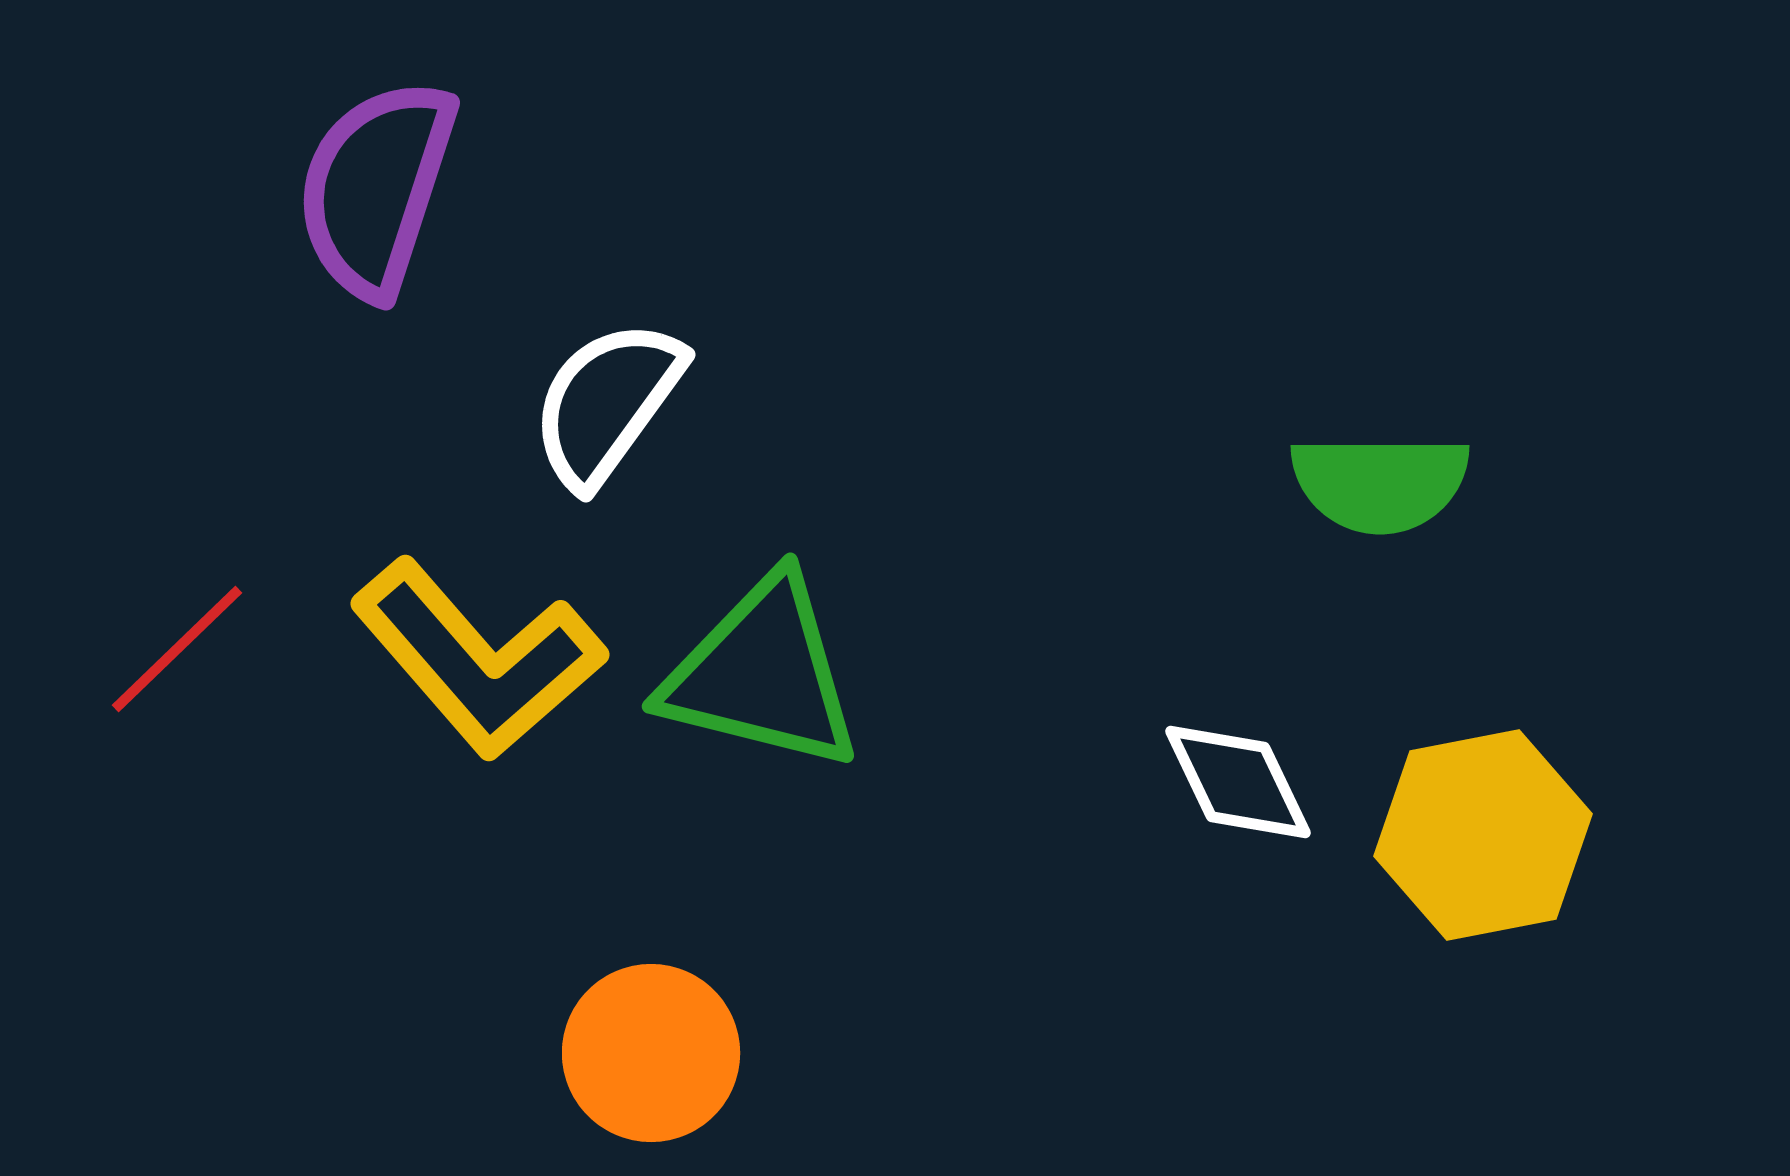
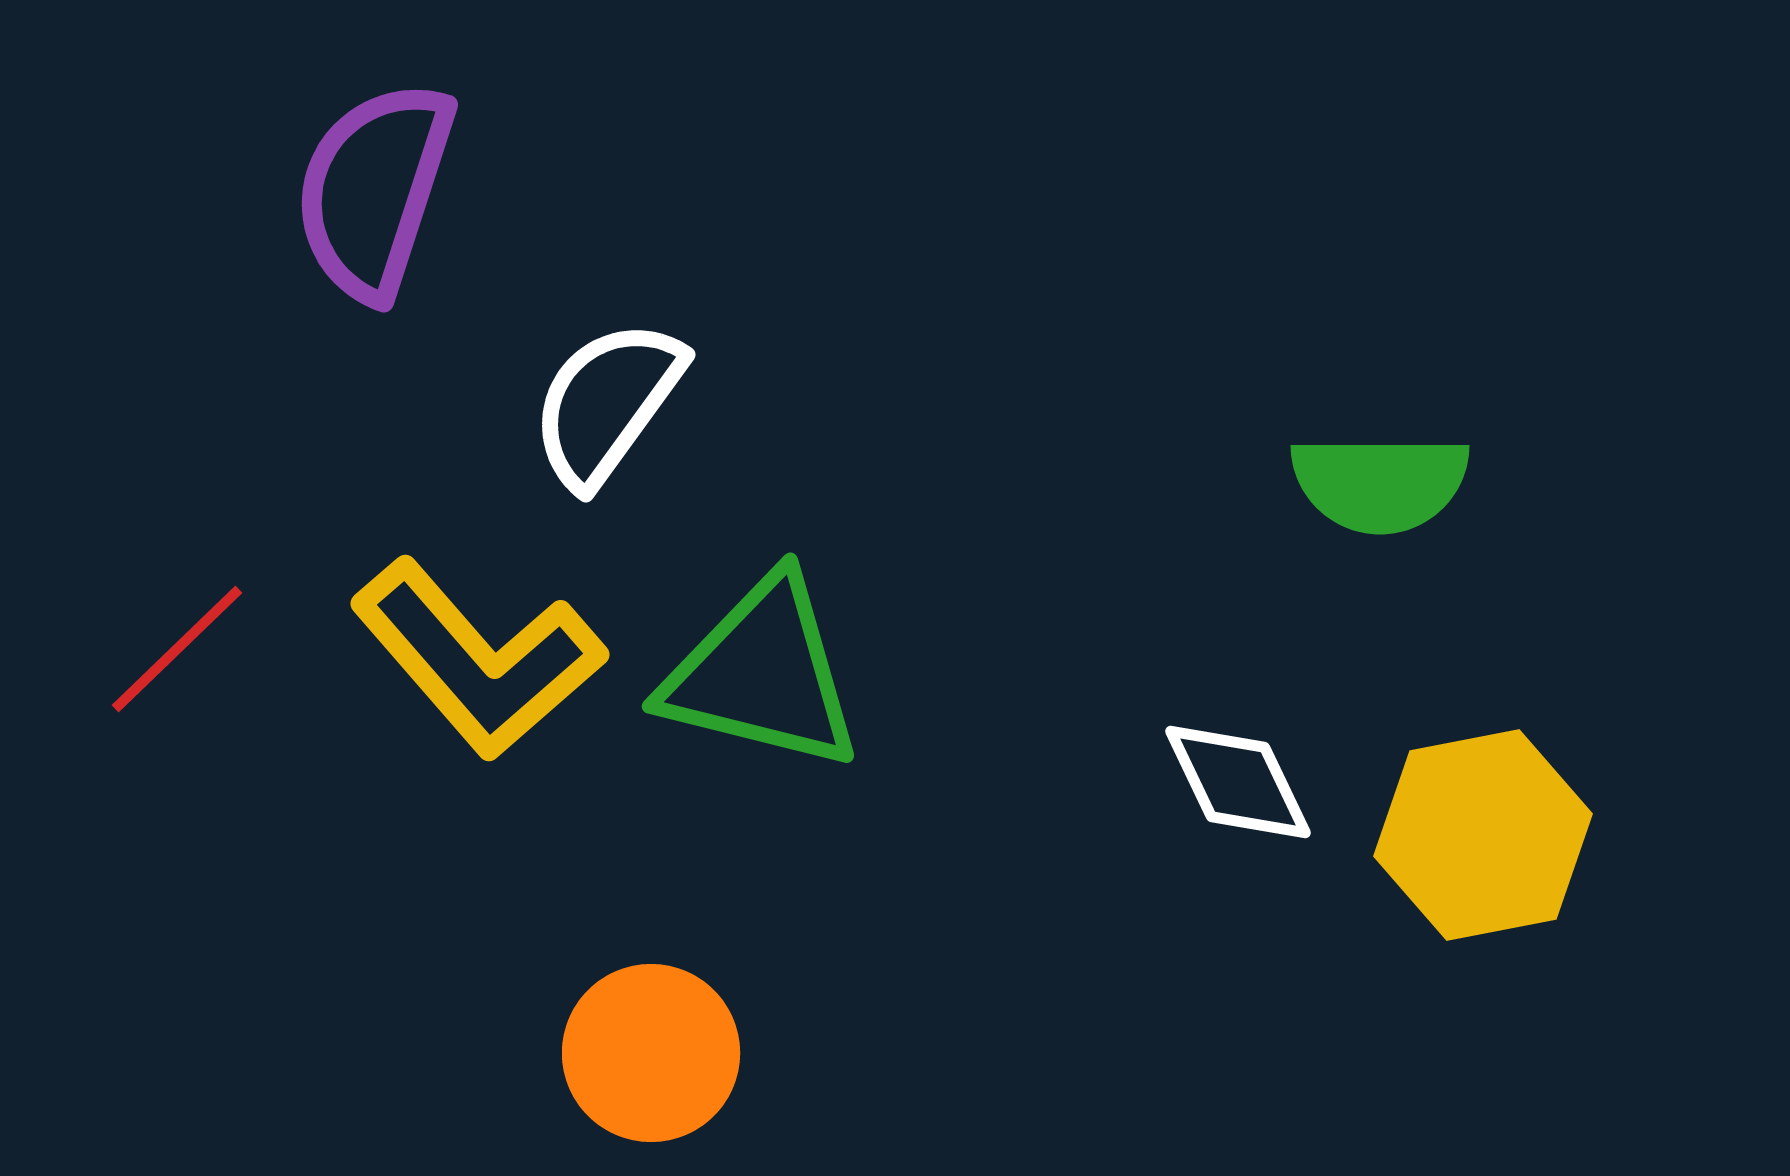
purple semicircle: moved 2 px left, 2 px down
